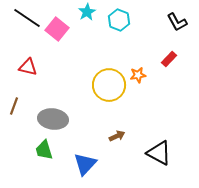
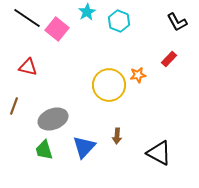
cyan hexagon: moved 1 px down
gray ellipse: rotated 28 degrees counterclockwise
brown arrow: rotated 119 degrees clockwise
blue triangle: moved 1 px left, 17 px up
